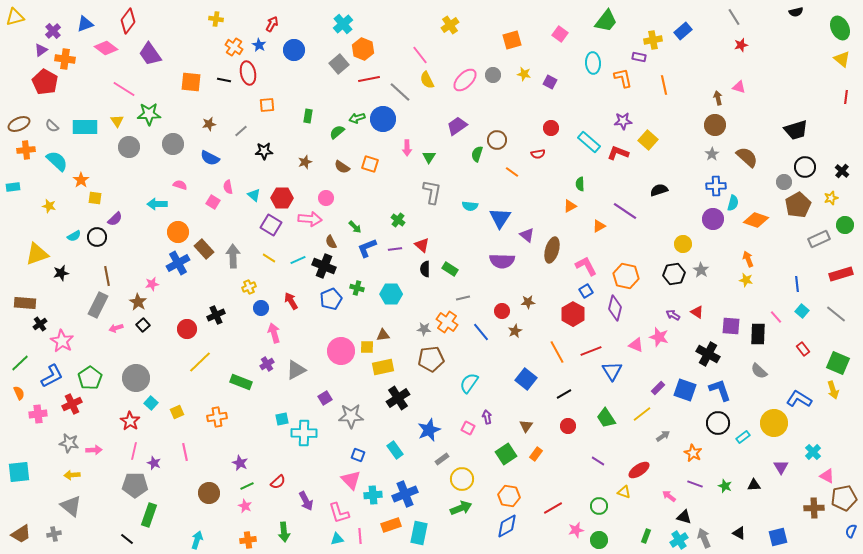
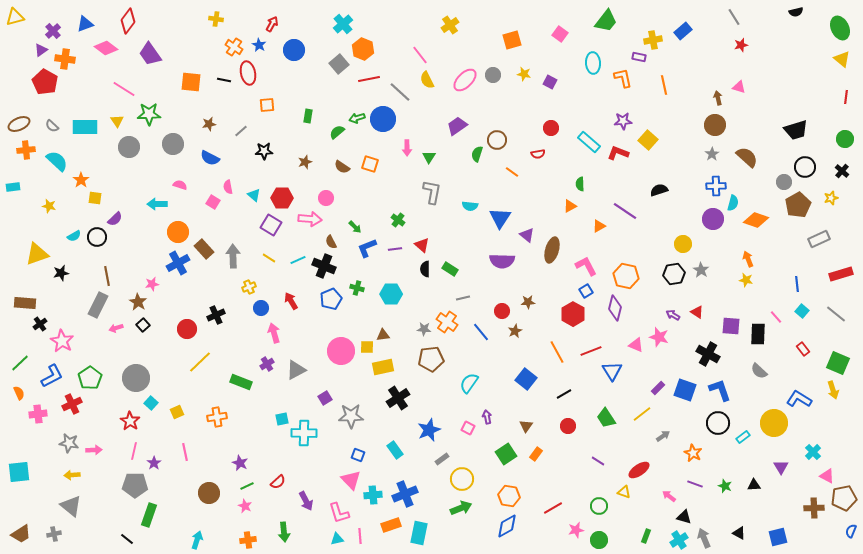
green circle at (845, 225): moved 86 px up
purple star at (154, 463): rotated 16 degrees clockwise
